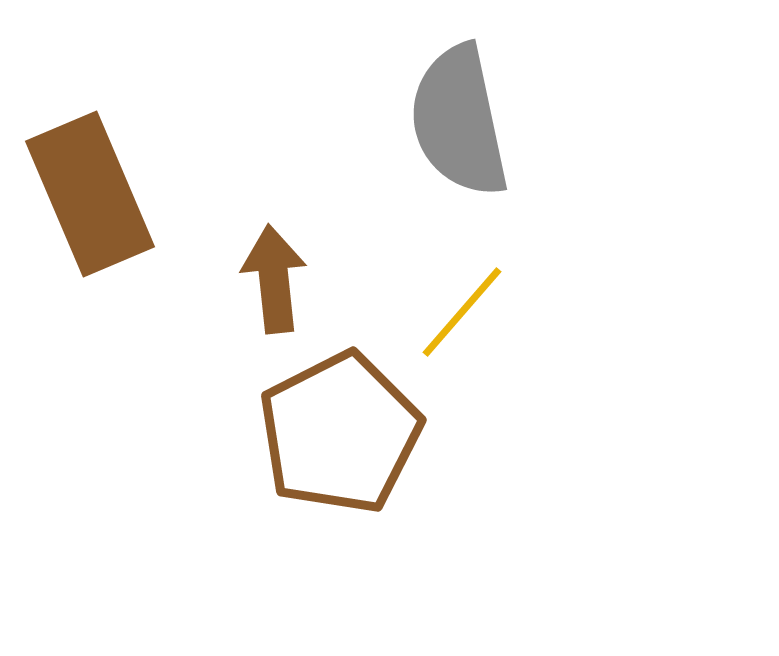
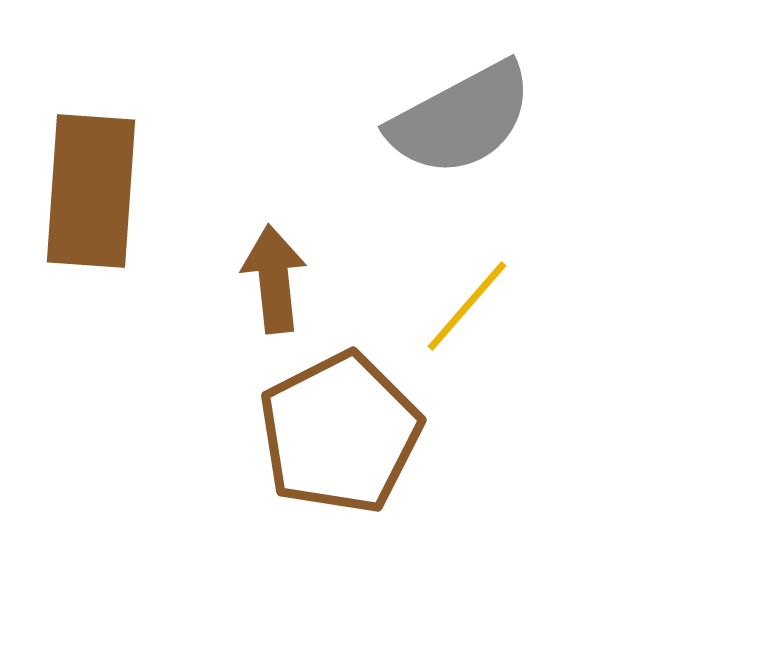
gray semicircle: moved 2 px right, 2 px up; rotated 106 degrees counterclockwise
brown rectangle: moved 1 px right, 3 px up; rotated 27 degrees clockwise
yellow line: moved 5 px right, 6 px up
